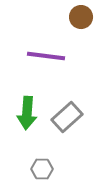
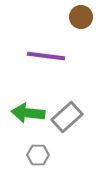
green arrow: moved 1 px right; rotated 92 degrees clockwise
gray hexagon: moved 4 px left, 14 px up
